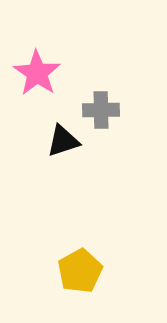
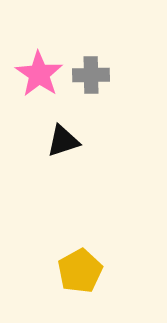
pink star: moved 2 px right, 1 px down
gray cross: moved 10 px left, 35 px up
